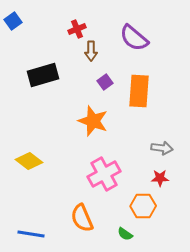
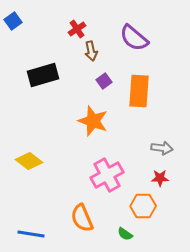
red cross: rotated 12 degrees counterclockwise
brown arrow: rotated 12 degrees counterclockwise
purple square: moved 1 px left, 1 px up
pink cross: moved 3 px right, 1 px down
